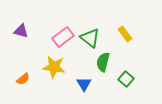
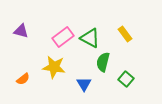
green triangle: rotated 10 degrees counterclockwise
